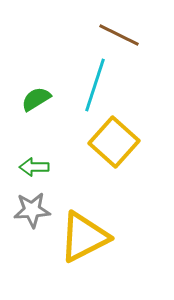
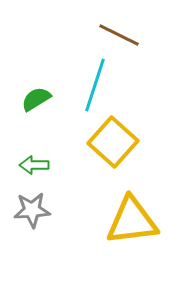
yellow square: moved 1 px left
green arrow: moved 2 px up
yellow triangle: moved 48 px right, 16 px up; rotated 20 degrees clockwise
